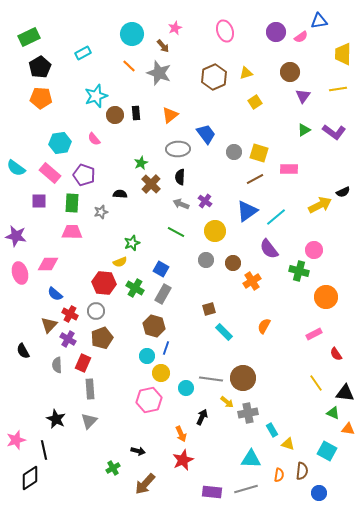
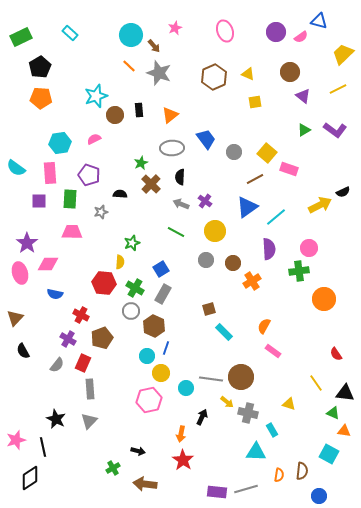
blue triangle at (319, 21): rotated 24 degrees clockwise
cyan circle at (132, 34): moved 1 px left, 1 px down
green rectangle at (29, 37): moved 8 px left
brown arrow at (163, 46): moved 9 px left
cyan rectangle at (83, 53): moved 13 px left, 20 px up; rotated 70 degrees clockwise
yellow trapezoid at (343, 54): rotated 45 degrees clockwise
yellow triangle at (246, 73): moved 2 px right, 1 px down; rotated 40 degrees clockwise
yellow line at (338, 89): rotated 18 degrees counterclockwise
purple triangle at (303, 96): rotated 28 degrees counterclockwise
yellow square at (255, 102): rotated 24 degrees clockwise
black rectangle at (136, 113): moved 3 px right, 3 px up
purple L-shape at (334, 132): moved 1 px right, 2 px up
blue trapezoid at (206, 134): moved 5 px down
pink semicircle at (94, 139): rotated 104 degrees clockwise
gray ellipse at (178, 149): moved 6 px left, 1 px up
yellow square at (259, 153): moved 8 px right; rotated 24 degrees clockwise
pink rectangle at (289, 169): rotated 18 degrees clockwise
pink rectangle at (50, 173): rotated 45 degrees clockwise
purple pentagon at (84, 175): moved 5 px right
green rectangle at (72, 203): moved 2 px left, 4 px up
blue triangle at (247, 211): moved 4 px up
purple star at (16, 236): moved 11 px right, 7 px down; rotated 25 degrees clockwise
purple semicircle at (269, 249): rotated 145 degrees counterclockwise
pink circle at (314, 250): moved 5 px left, 2 px up
yellow semicircle at (120, 262): rotated 64 degrees counterclockwise
blue square at (161, 269): rotated 28 degrees clockwise
green cross at (299, 271): rotated 24 degrees counterclockwise
blue semicircle at (55, 294): rotated 28 degrees counterclockwise
orange circle at (326, 297): moved 2 px left, 2 px down
gray circle at (96, 311): moved 35 px right
red cross at (70, 314): moved 11 px right, 1 px down
brown triangle at (49, 325): moved 34 px left, 7 px up
brown hexagon at (154, 326): rotated 10 degrees clockwise
pink rectangle at (314, 334): moved 41 px left, 17 px down; rotated 63 degrees clockwise
gray semicircle at (57, 365): rotated 140 degrees counterclockwise
brown circle at (243, 378): moved 2 px left, 1 px up
gray cross at (248, 413): rotated 24 degrees clockwise
orange triangle at (348, 429): moved 4 px left, 2 px down
orange arrow at (181, 434): rotated 35 degrees clockwise
yellow triangle at (288, 444): moved 1 px right, 40 px up
black line at (44, 450): moved 1 px left, 3 px up
cyan square at (327, 451): moved 2 px right, 3 px down
cyan triangle at (251, 459): moved 5 px right, 7 px up
red star at (183, 460): rotated 15 degrees counterclockwise
brown arrow at (145, 484): rotated 55 degrees clockwise
purple rectangle at (212, 492): moved 5 px right
blue circle at (319, 493): moved 3 px down
